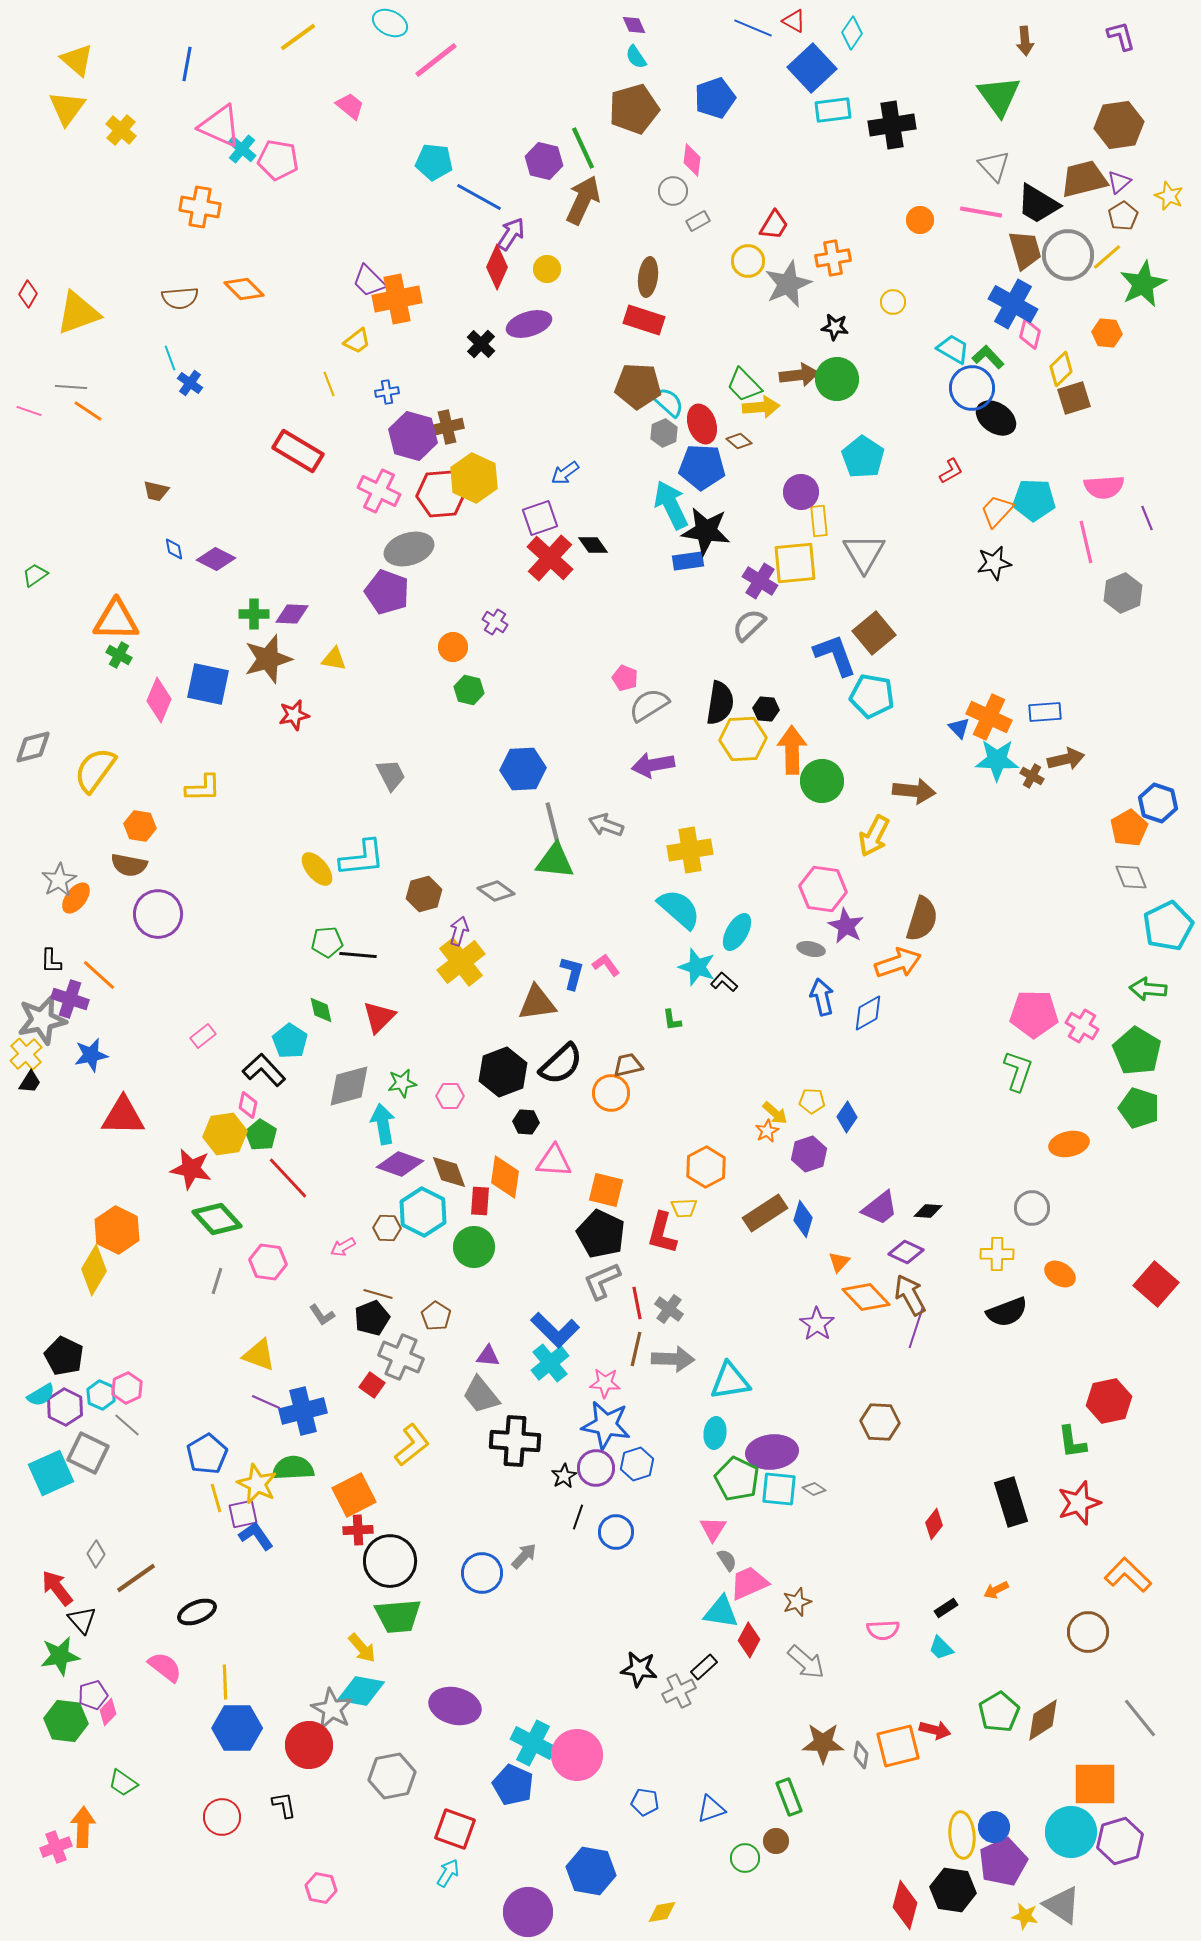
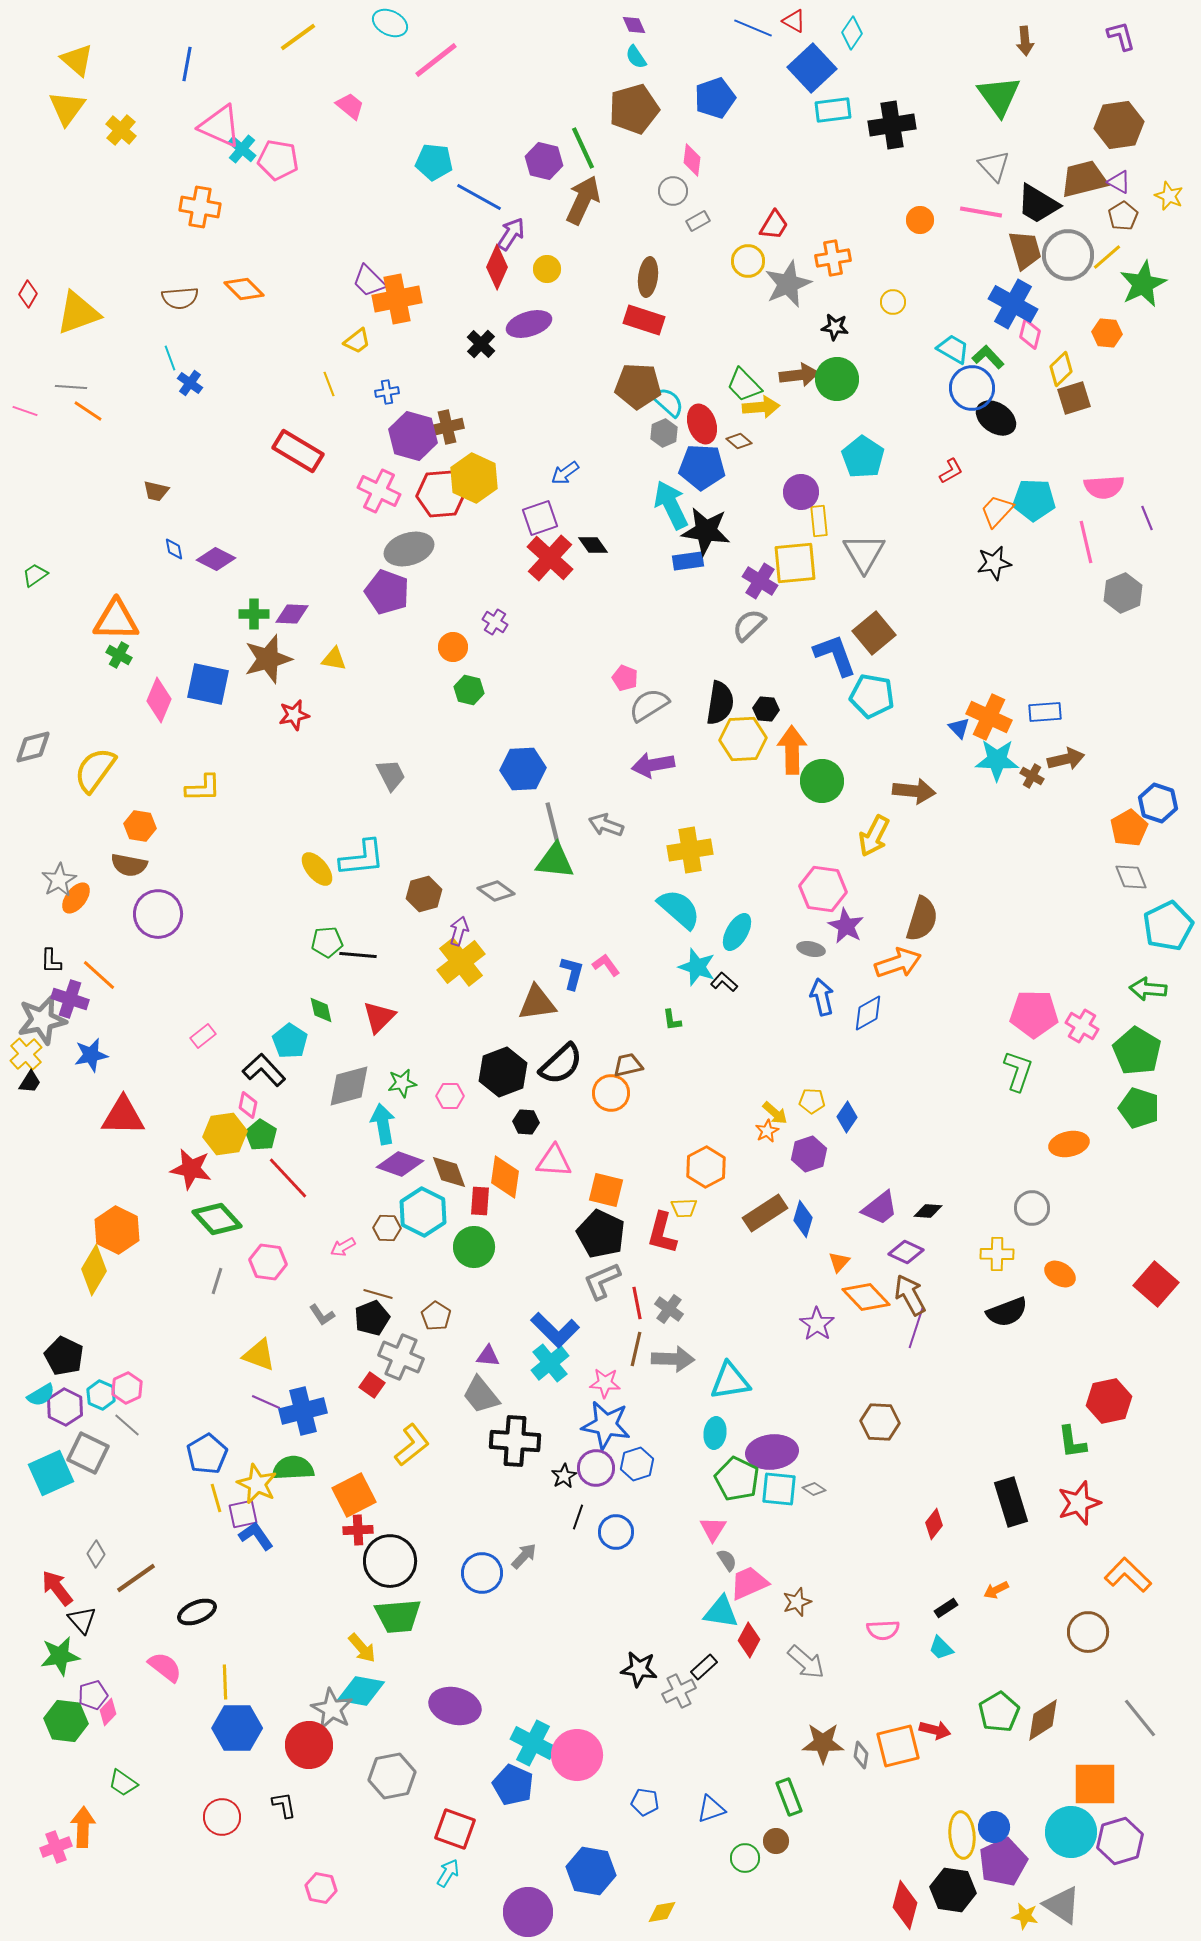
purple triangle at (1119, 182): rotated 50 degrees counterclockwise
pink line at (29, 411): moved 4 px left
